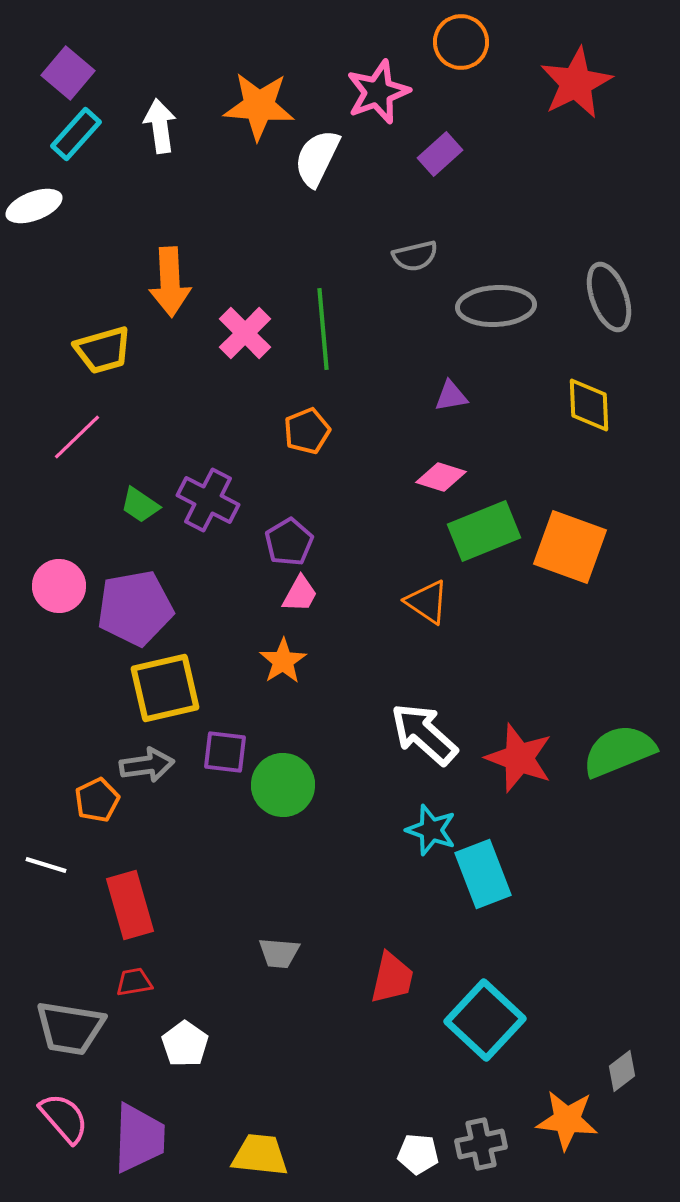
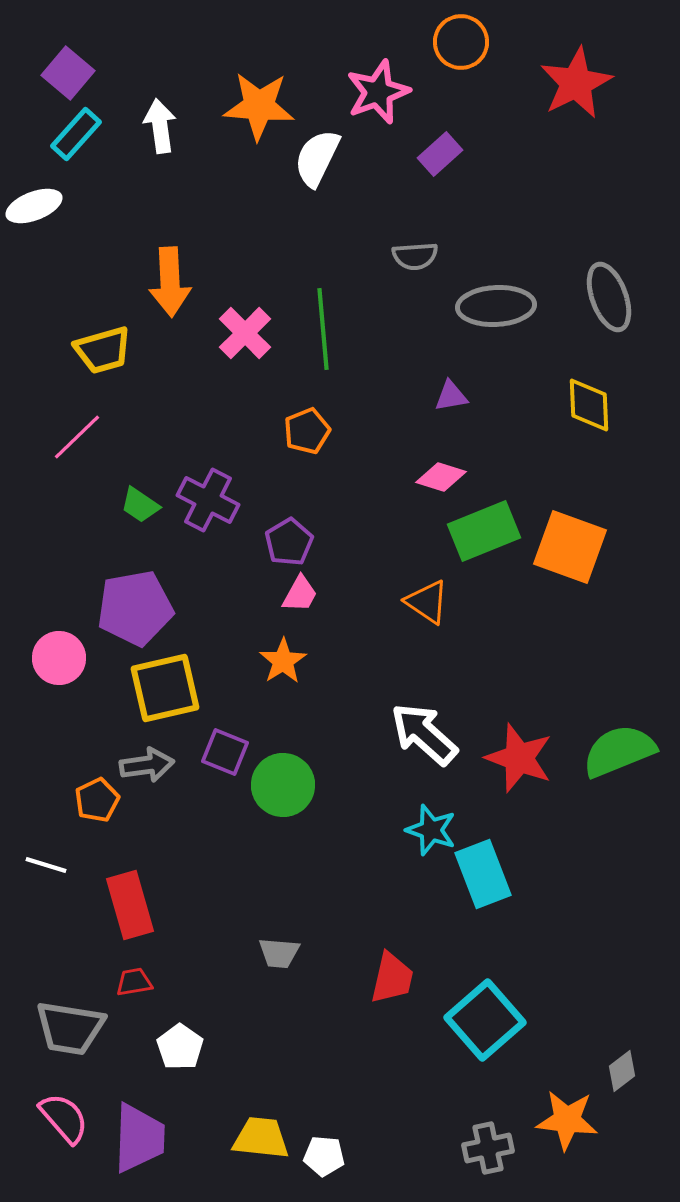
gray semicircle at (415, 256): rotated 9 degrees clockwise
pink circle at (59, 586): moved 72 px down
purple square at (225, 752): rotated 15 degrees clockwise
cyan square at (485, 1020): rotated 6 degrees clockwise
white pentagon at (185, 1044): moved 5 px left, 3 px down
gray cross at (481, 1144): moved 7 px right, 4 px down
white pentagon at (418, 1154): moved 94 px left, 2 px down
yellow trapezoid at (260, 1155): moved 1 px right, 17 px up
